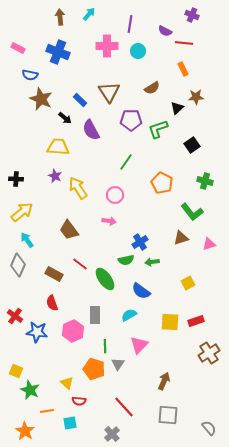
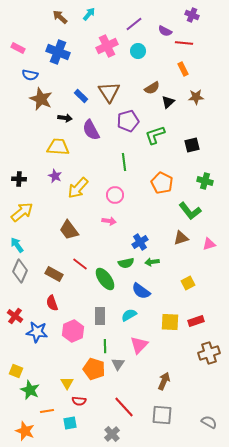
brown arrow at (60, 17): rotated 42 degrees counterclockwise
purple line at (130, 24): moved 4 px right; rotated 42 degrees clockwise
pink cross at (107, 46): rotated 25 degrees counterclockwise
blue rectangle at (80, 100): moved 1 px right, 4 px up
black triangle at (177, 108): moved 9 px left, 6 px up
black arrow at (65, 118): rotated 32 degrees counterclockwise
purple pentagon at (131, 120): moved 3 px left, 1 px down; rotated 15 degrees counterclockwise
green L-shape at (158, 129): moved 3 px left, 6 px down
black square at (192, 145): rotated 21 degrees clockwise
green line at (126, 162): moved 2 px left; rotated 42 degrees counterclockwise
black cross at (16, 179): moved 3 px right
yellow arrow at (78, 188): rotated 105 degrees counterclockwise
green L-shape at (192, 212): moved 2 px left, 1 px up
cyan arrow at (27, 240): moved 10 px left, 5 px down
green semicircle at (126, 260): moved 3 px down
gray diamond at (18, 265): moved 2 px right, 6 px down
gray rectangle at (95, 315): moved 5 px right, 1 px down
brown cross at (209, 353): rotated 15 degrees clockwise
yellow triangle at (67, 383): rotated 16 degrees clockwise
gray square at (168, 415): moved 6 px left
gray semicircle at (209, 428): moved 6 px up; rotated 21 degrees counterclockwise
orange star at (25, 431): rotated 12 degrees counterclockwise
